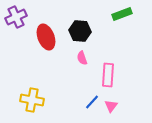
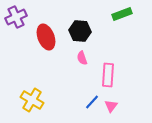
yellow cross: rotated 20 degrees clockwise
